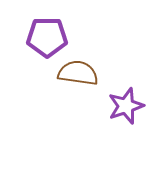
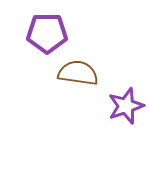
purple pentagon: moved 4 px up
